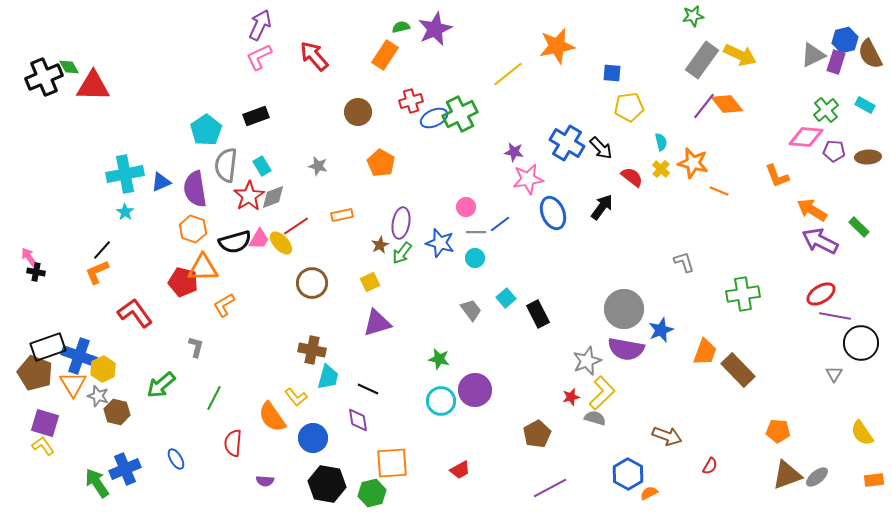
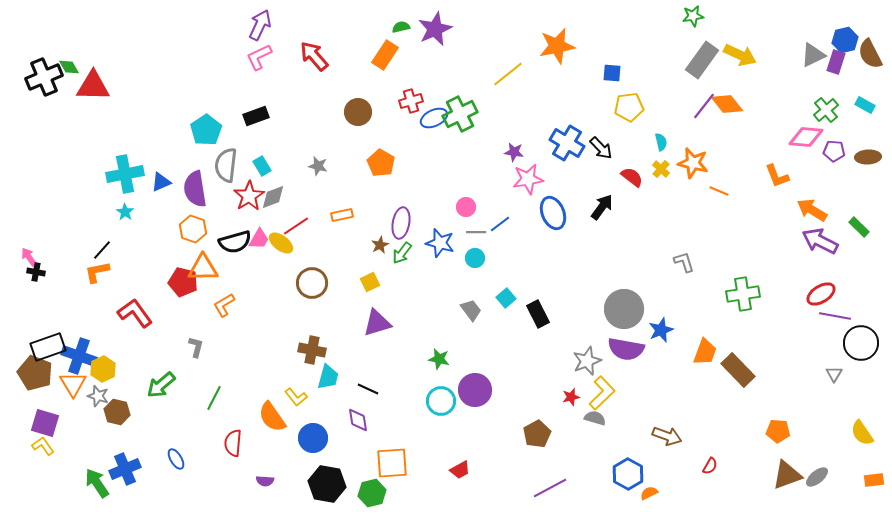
yellow ellipse at (281, 243): rotated 10 degrees counterclockwise
orange L-shape at (97, 272): rotated 12 degrees clockwise
